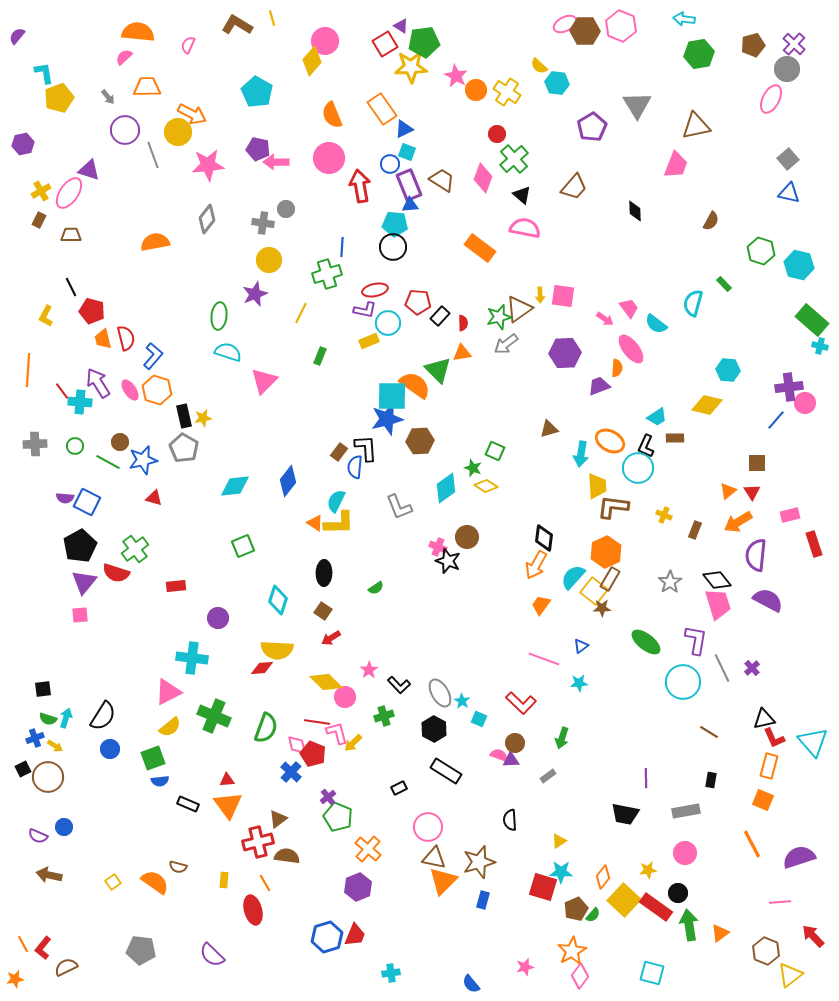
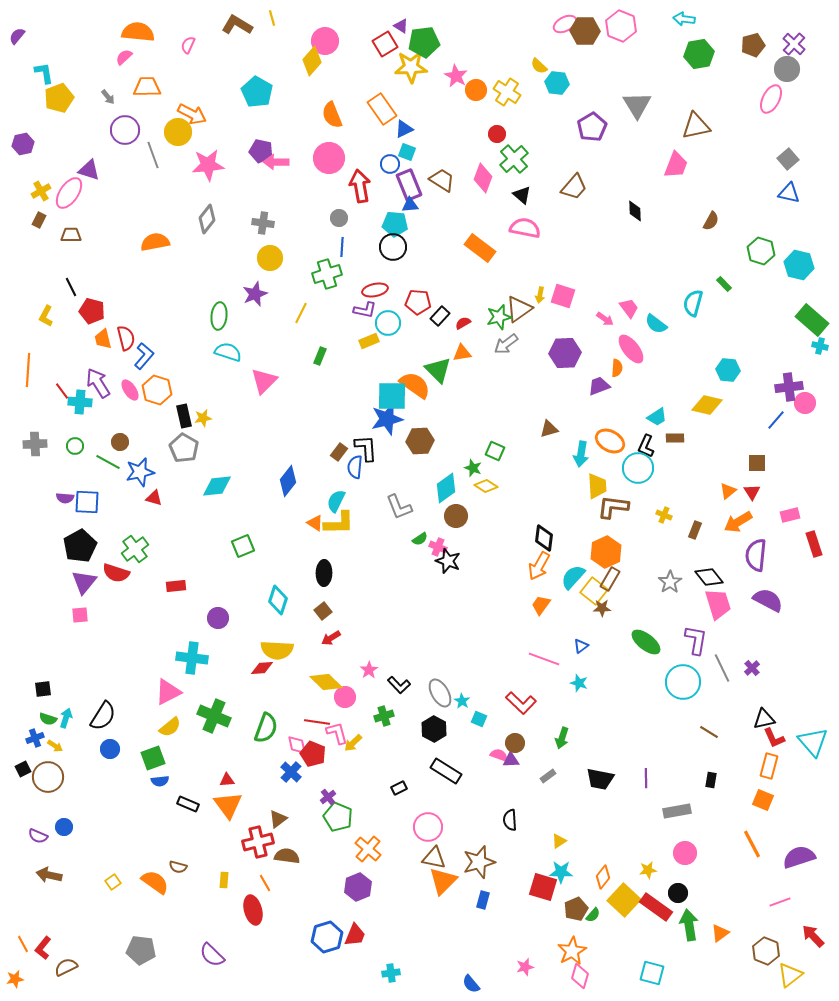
purple pentagon at (258, 149): moved 3 px right, 2 px down
gray circle at (286, 209): moved 53 px right, 9 px down
yellow circle at (269, 260): moved 1 px right, 2 px up
yellow arrow at (540, 295): rotated 14 degrees clockwise
pink square at (563, 296): rotated 10 degrees clockwise
red semicircle at (463, 323): rotated 119 degrees counterclockwise
blue L-shape at (153, 356): moved 9 px left
blue star at (143, 460): moved 3 px left, 12 px down
cyan diamond at (235, 486): moved 18 px left
blue square at (87, 502): rotated 24 degrees counterclockwise
brown circle at (467, 537): moved 11 px left, 21 px up
orange arrow at (536, 565): moved 3 px right, 1 px down
black diamond at (717, 580): moved 8 px left, 3 px up
green semicircle at (376, 588): moved 44 px right, 49 px up
brown square at (323, 611): rotated 18 degrees clockwise
cyan star at (579, 683): rotated 24 degrees clockwise
gray rectangle at (686, 811): moved 9 px left
black trapezoid at (625, 814): moved 25 px left, 35 px up
pink line at (780, 902): rotated 15 degrees counterclockwise
pink diamond at (580, 976): rotated 20 degrees counterclockwise
